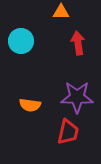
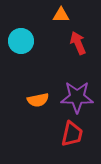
orange triangle: moved 3 px down
red arrow: rotated 15 degrees counterclockwise
orange semicircle: moved 8 px right, 5 px up; rotated 20 degrees counterclockwise
red trapezoid: moved 4 px right, 2 px down
